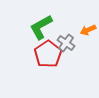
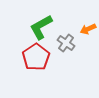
orange arrow: moved 1 px up
red pentagon: moved 12 px left, 3 px down
